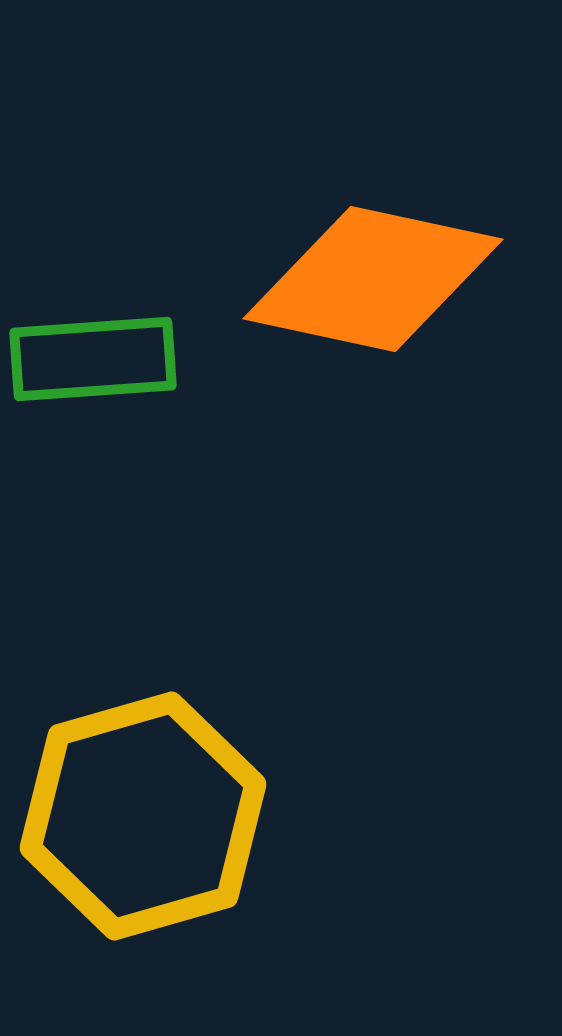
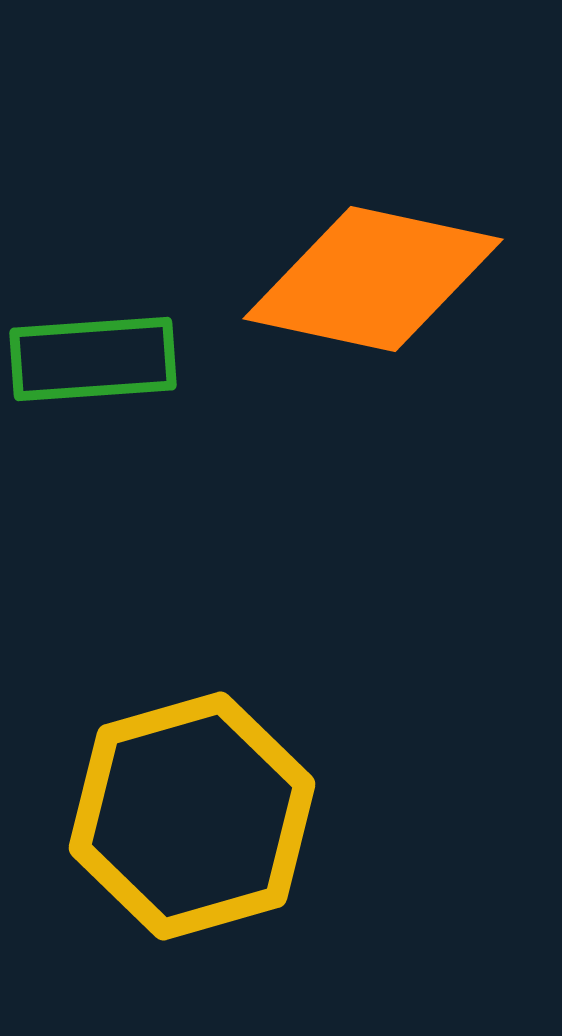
yellow hexagon: moved 49 px right
